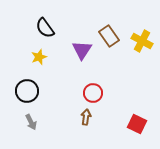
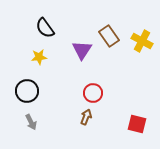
yellow star: rotated 14 degrees clockwise
brown arrow: rotated 14 degrees clockwise
red square: rotated 12 degrees counterclockwise
